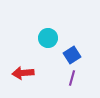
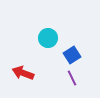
red arrow: rotated 25 degrees clockwise
purple line: rotated 42 degrees counterclockwise
